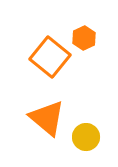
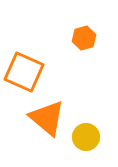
orange hexagon: rotated 10 degrees clockwise
orange square: moved 26 px left, 15 px down; rotated 15 degrees counterclockwise
